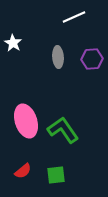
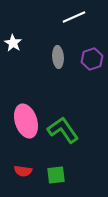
purple hexagon: rotated 15 degrees counterclockwise
red semicircle: rotated 48 degrees clockwise
